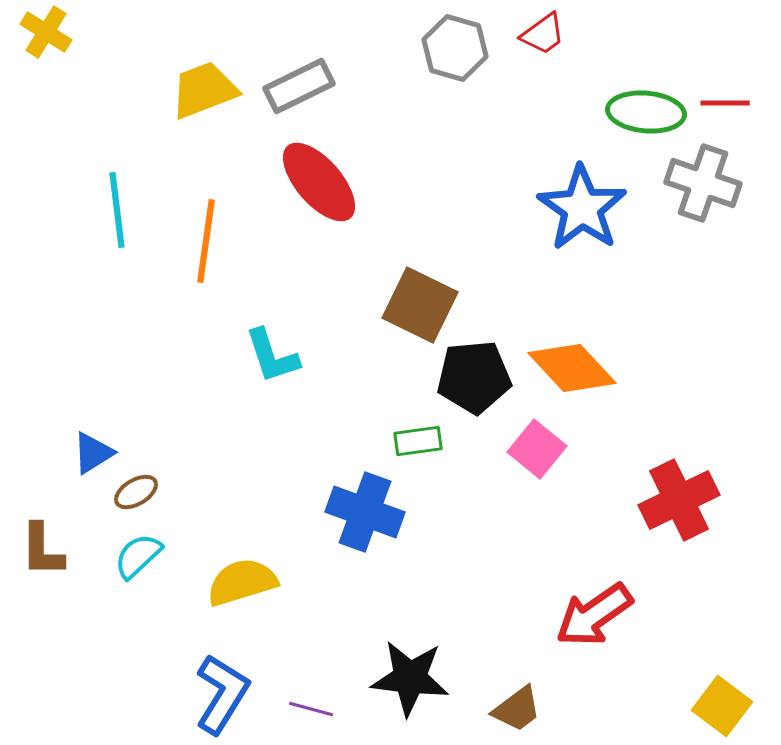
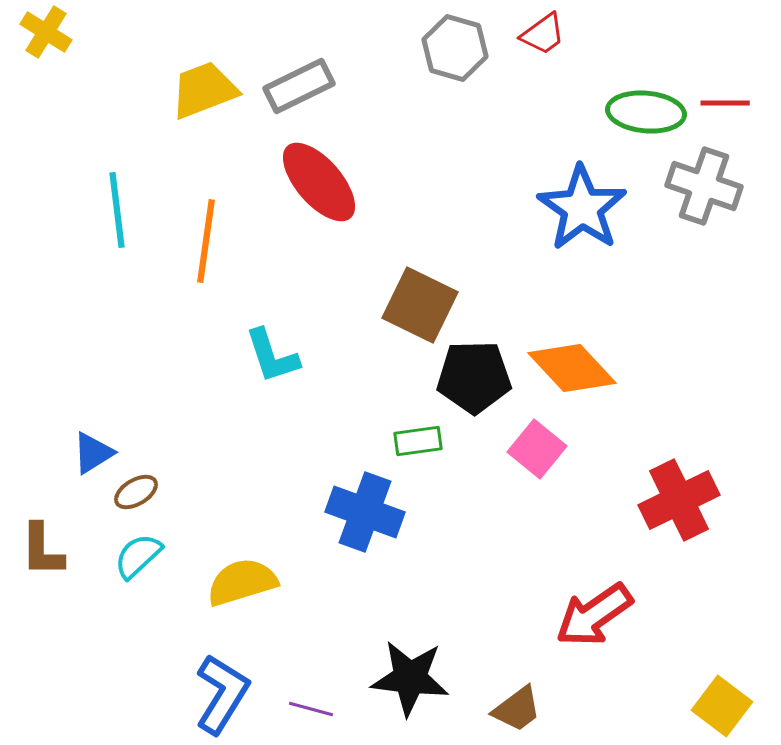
gray cross: moved 1 px right, 3 px down
black pentagon: rotated 4 degrees clockwise
